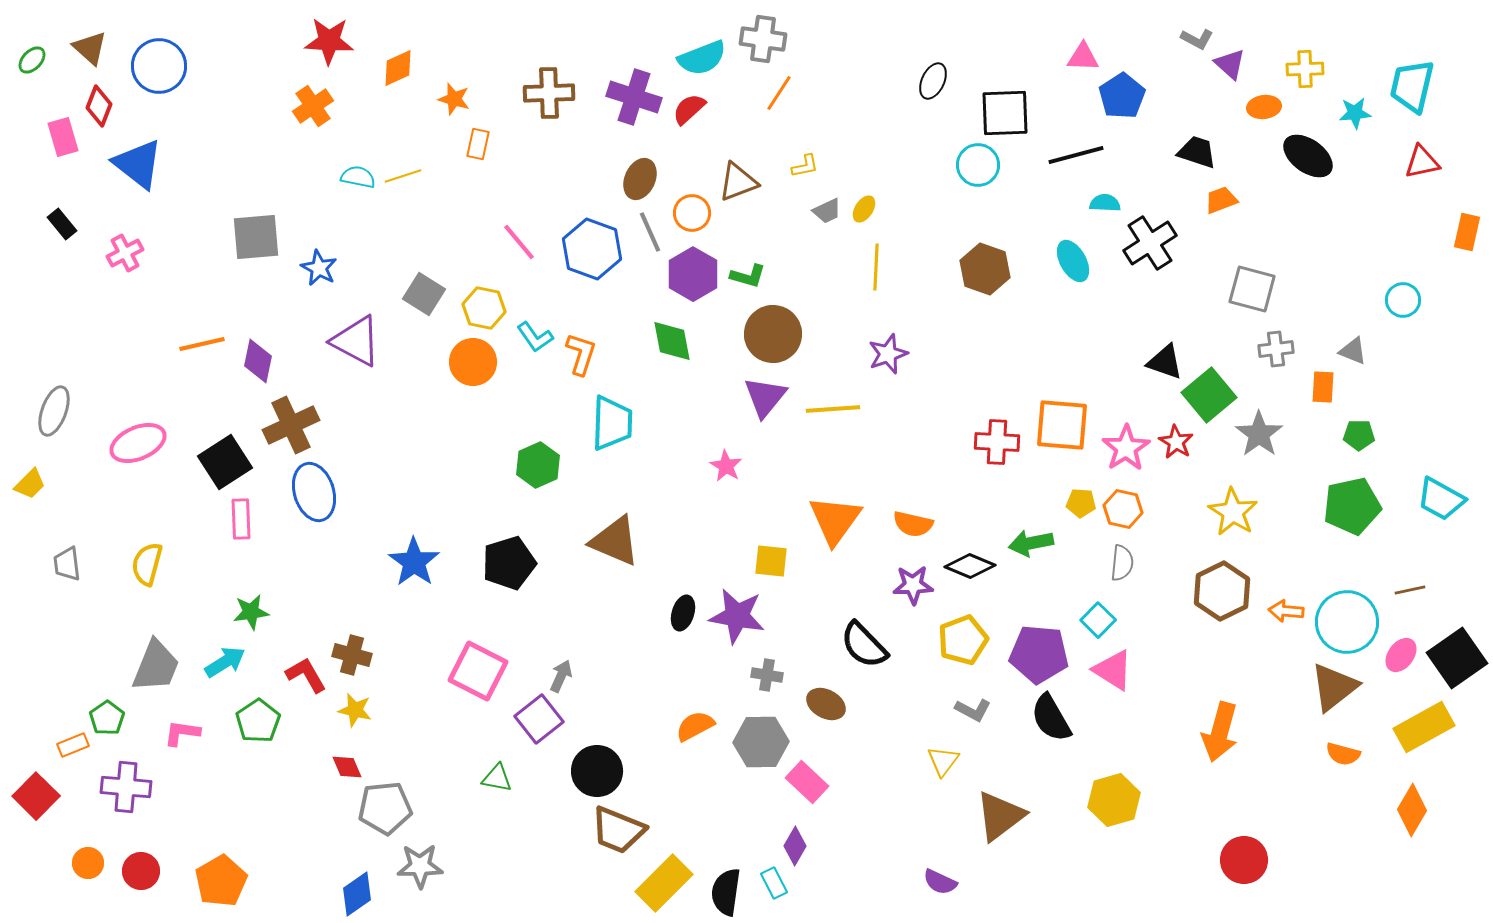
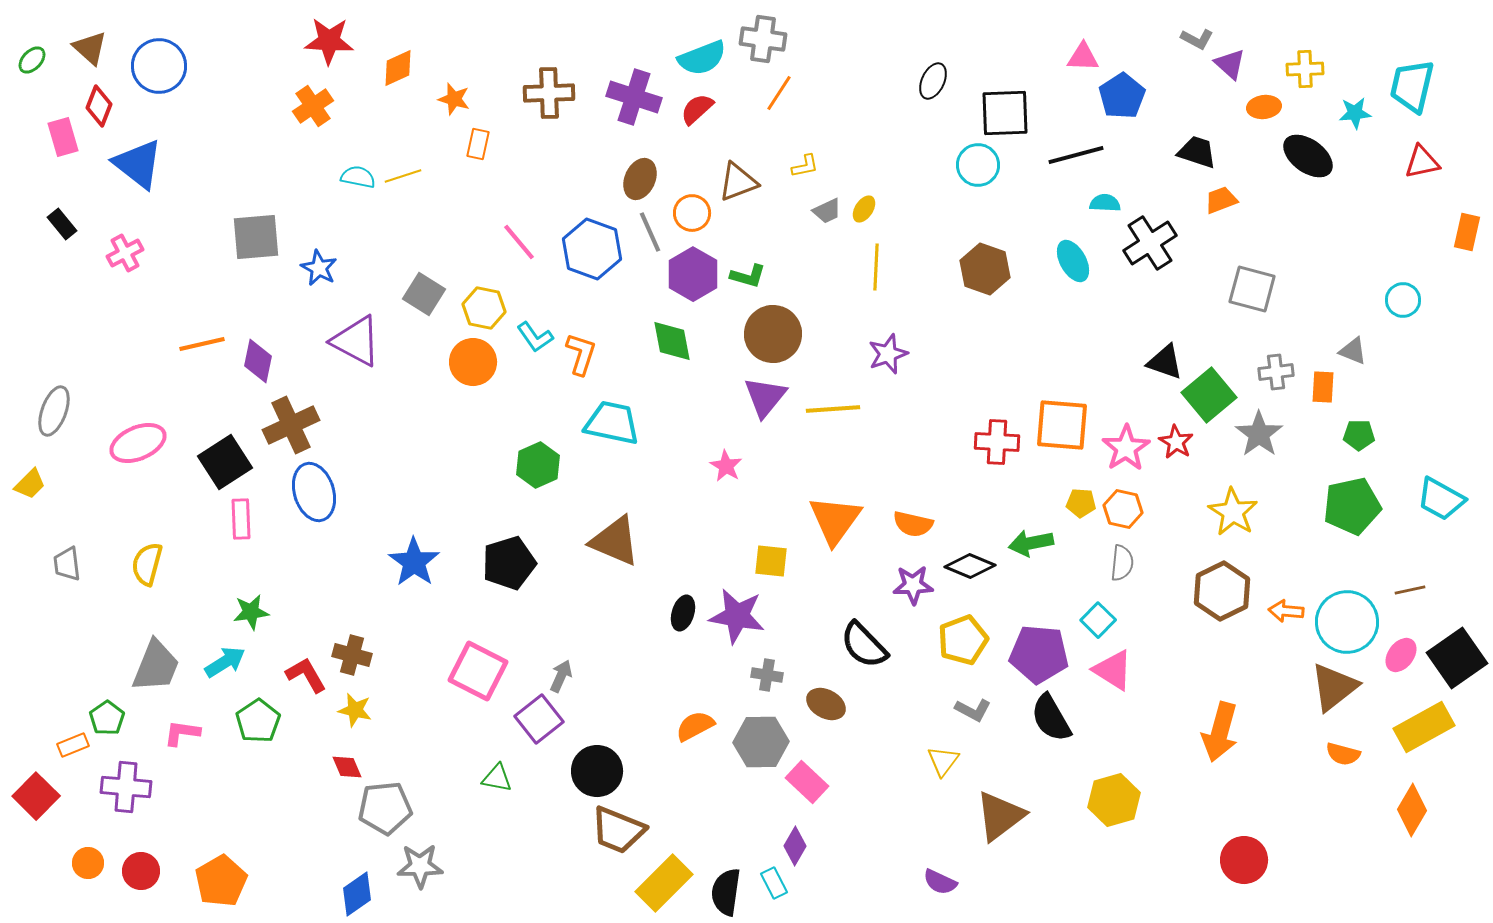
red semicircle at (689, 109): moved 8 px right
gray cross at (1276, 349): moved 23 px down
cyan trapezoid at (612, 423): rotated 80 degrees counterclockwise
